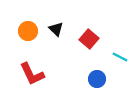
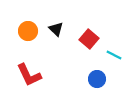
cyan line: moved 6 px left, 2 px up
red L-shape: moved 3 px left, 1 px down
